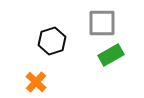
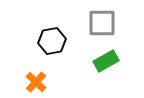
black hexagon: rotated 8 degrees clockwise
green rectangle: moved 5 px left, 6 px down
